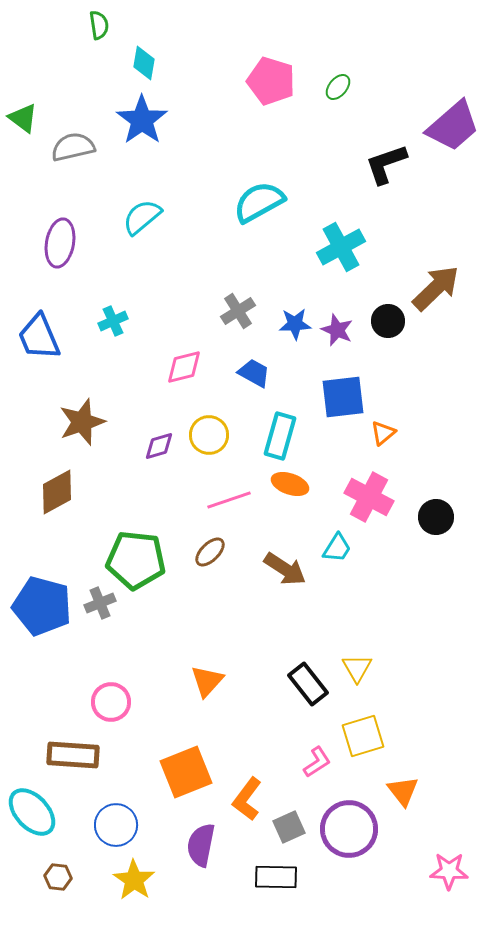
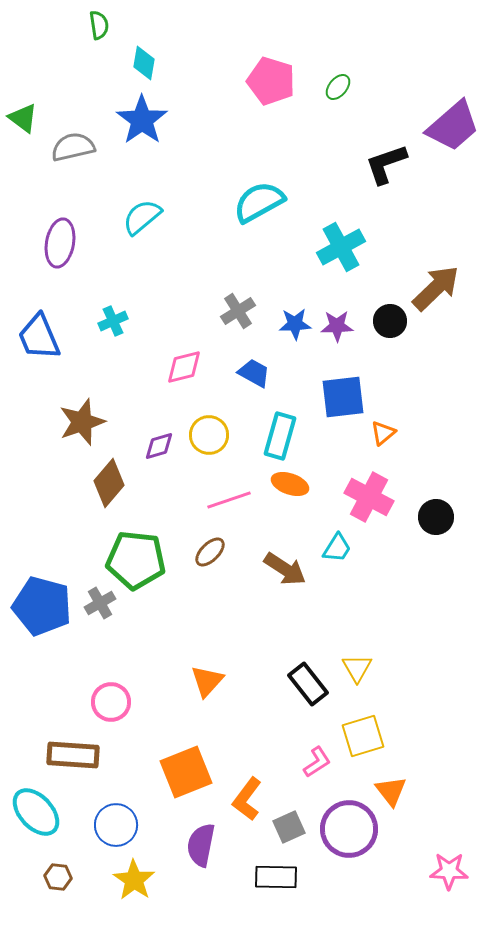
black circle at (388, 321): moved 2 px right
purple star at (337, 330): moved 4 px up; rotated 24 degrees counterclockwise
brown diamond at (57, 492): moved 52 px right, 9 px up; rotated 21 degrees counterclockwise
gray cross at (100, 603): rotated 8 degrees counterclockwise
orange triangle at (403, 791): moved 12 px left
cyan ellipse at (32, 812): moved 4 px right
